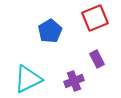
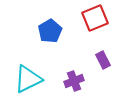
purple rectangle: moved 6 px right, 1 px down
